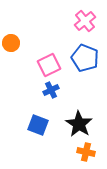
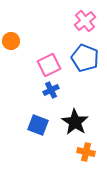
orange circle: moved 2 px up
black star: moved 4 px left, 2 px up
